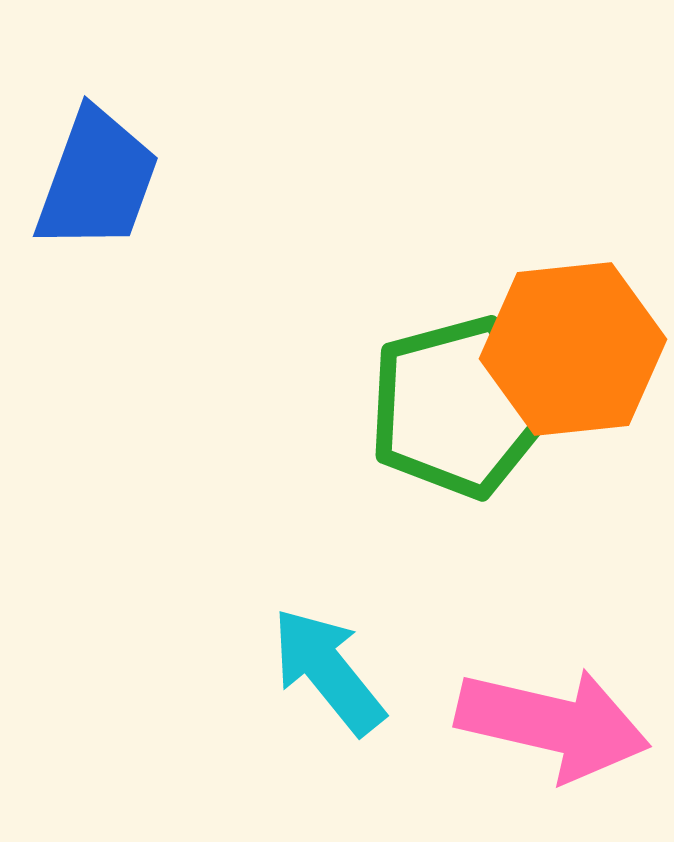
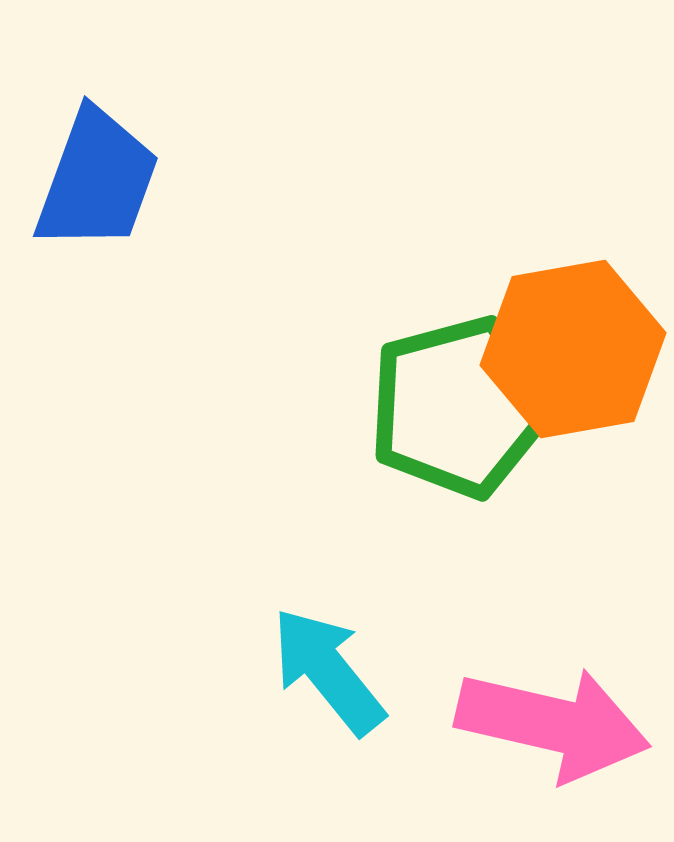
orange hexagon: rotated 4 degrees counterclockwise
